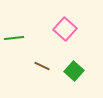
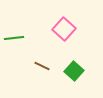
pink square: moved 1 px left
